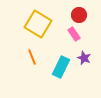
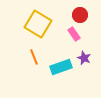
red circle: moved 1 px right
orange line: moved 2 px right
cyan rectangle: rotated 45 degrees clockwise
